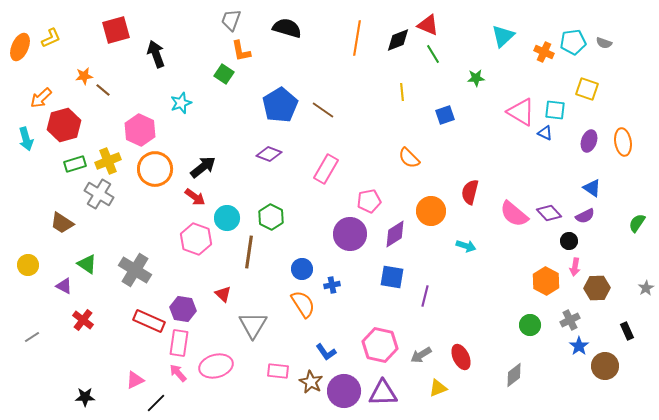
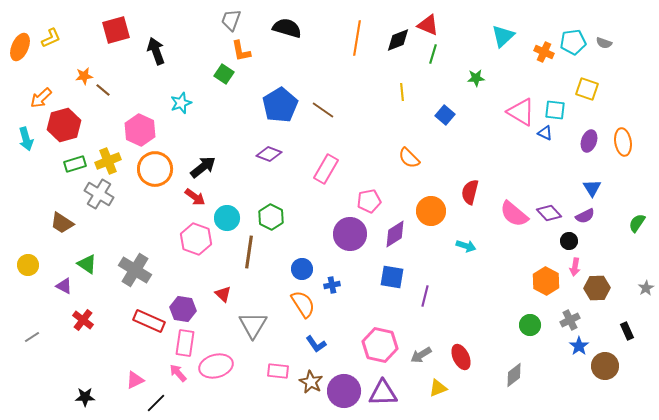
black arrow at (156, 54): moved 3 px up
green line at (433, 54): rotated 48 degrees clockwise
blue square at (445, 115): rotated 30 degrees counterclockwise
blue triangle at (592, 188): rotated 24 degrees clockwise
pink rectangle at (179, 343): moved 6 px right
blue L-shape at (326, 352): moved 10 px left, 8 px up
